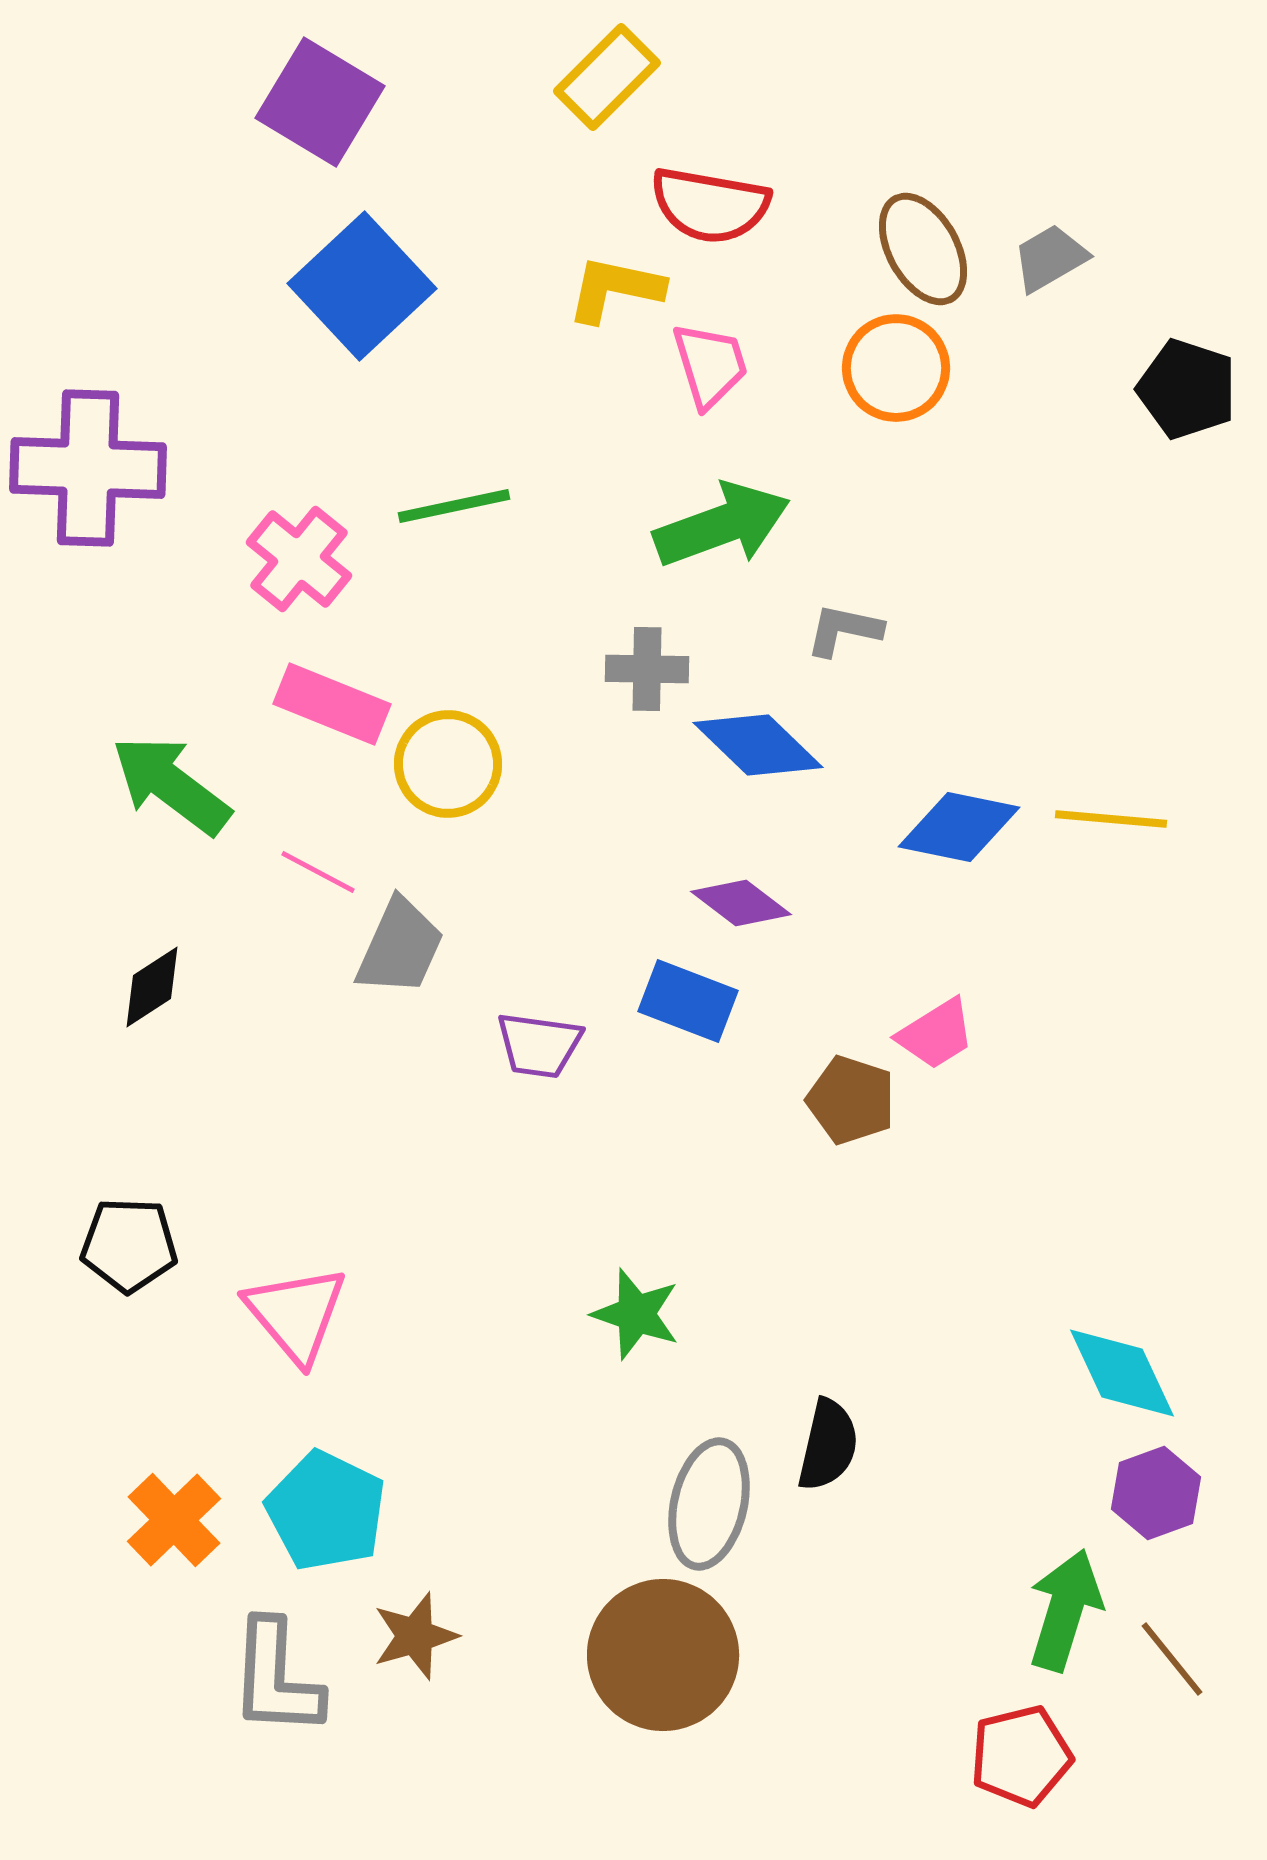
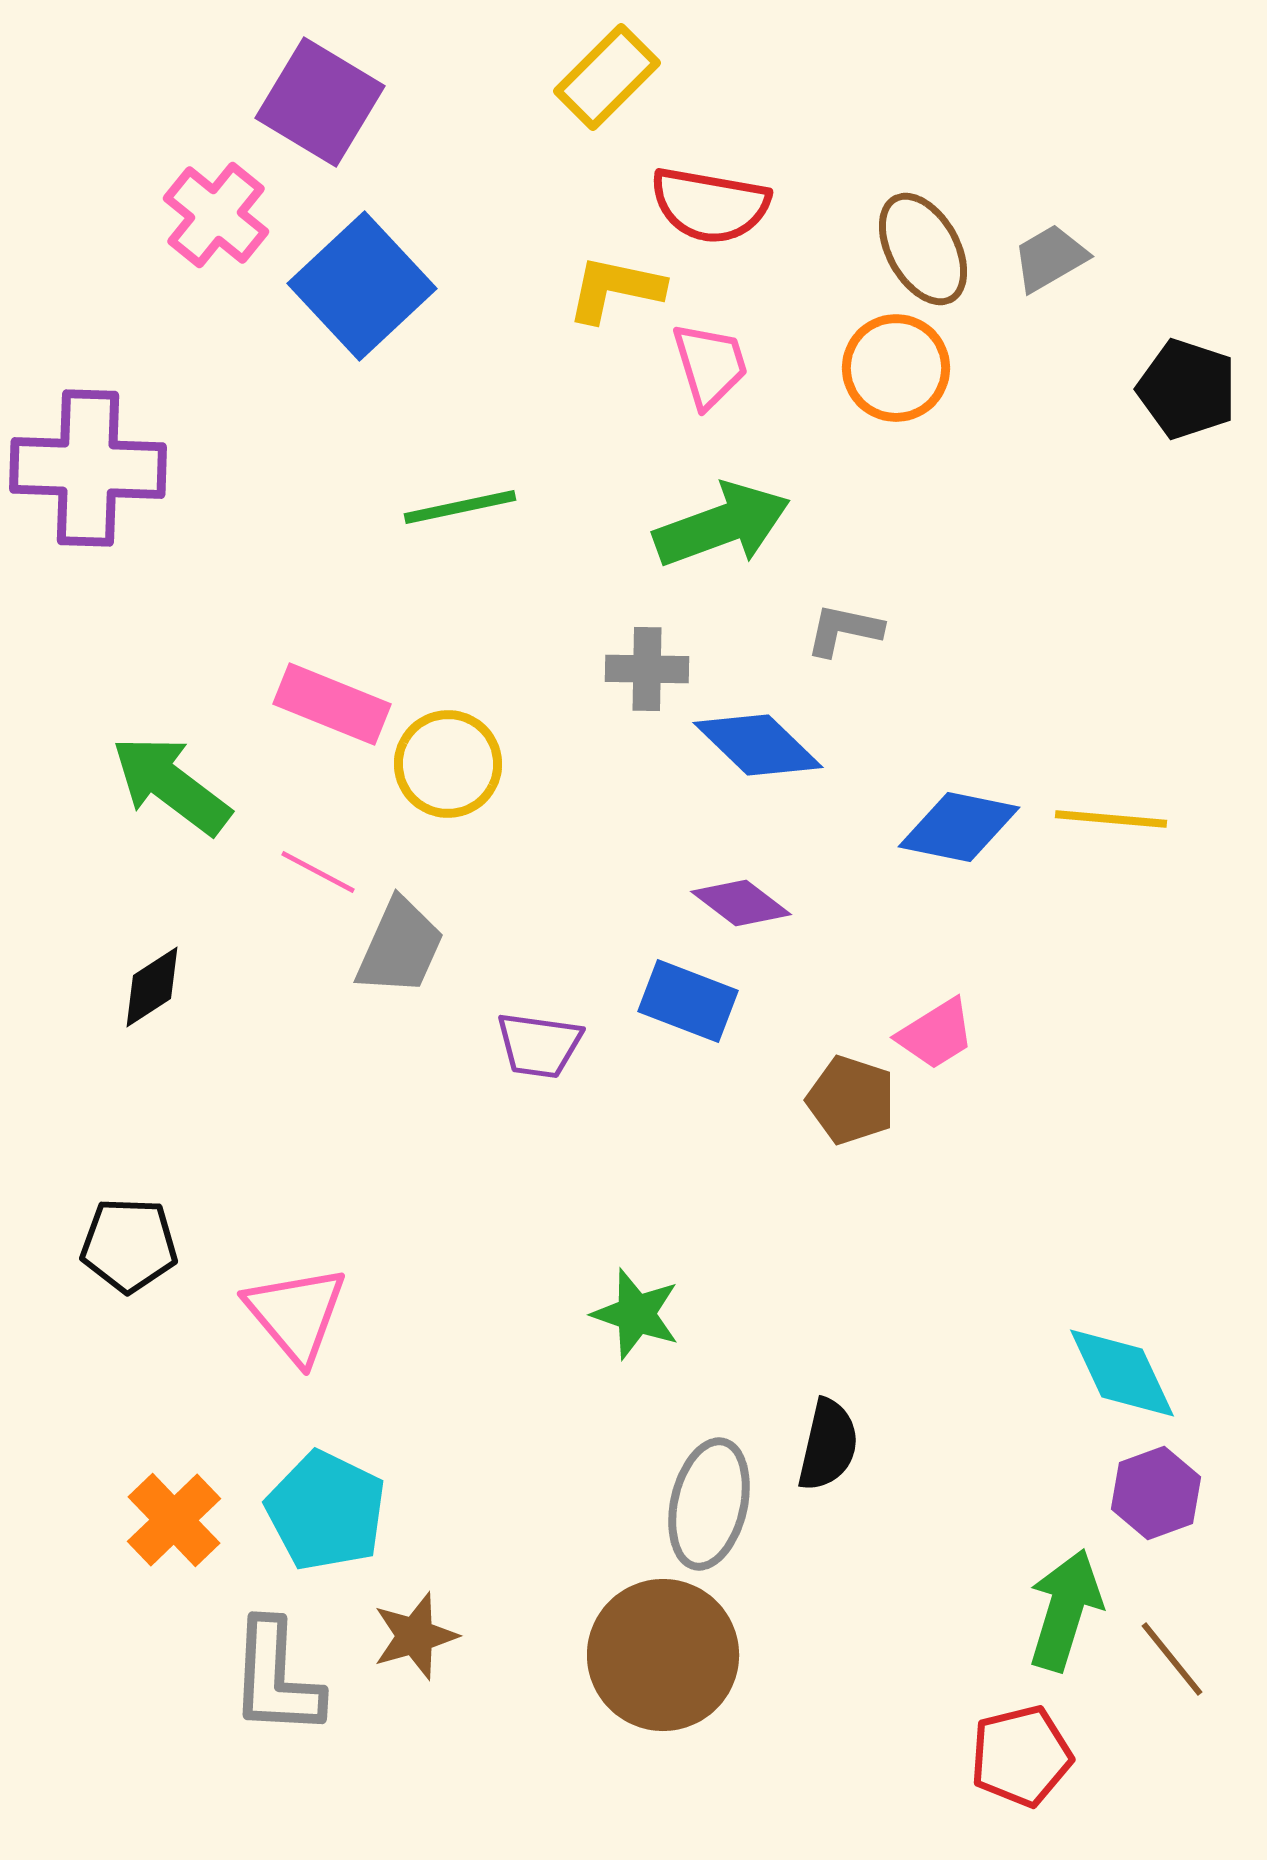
green line at (454, 506): moved 6 px right, 1 px down
pink cross at (299, 559): moved 83 px left, 344 px up
